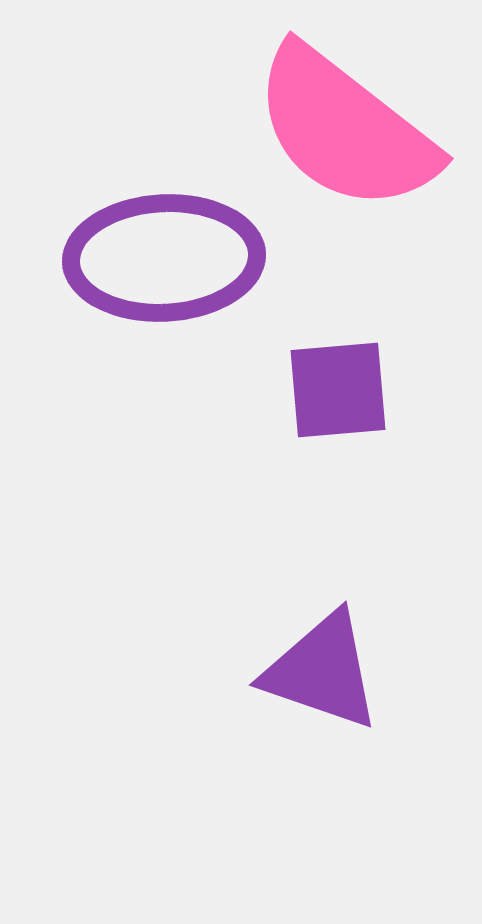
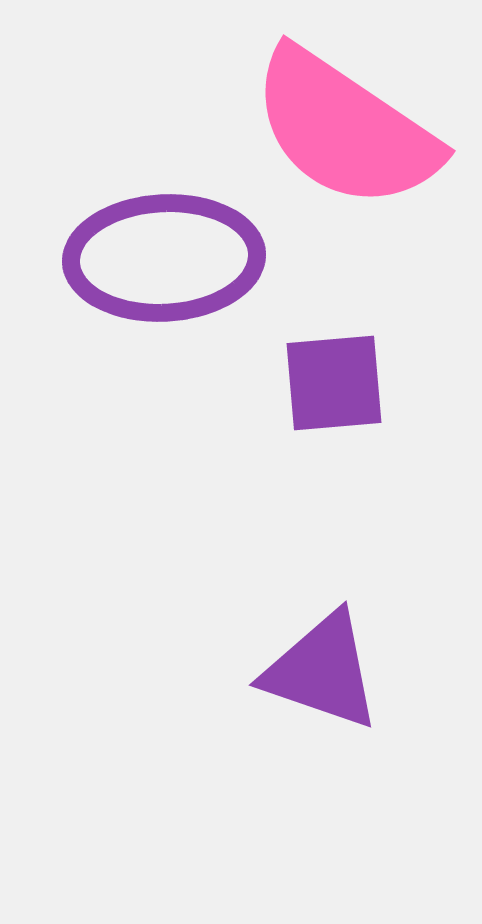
pink semicircle: rotated 4 degrees counterclockwise
purple square: moved 4 px left, 7 px up
